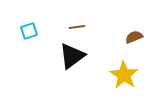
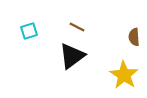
brown line: rotated 35 degrees clockwise
brown semicircle: rotated 72 degrees counterclockwise
